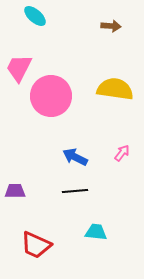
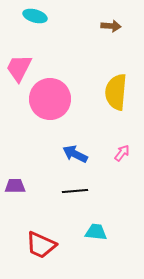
cyan ellipse: rotated 25 degrees counterclockwise
yellow semicircle: moved 1 px right, 3 px down; rotated 93 degrees counterclockwise
pink circle: moved 1 px left, 3 px down
blue arrow: moved 3 px up
purple trapezoid: moved 5 px up
red trapezoid: moved 5 px right
